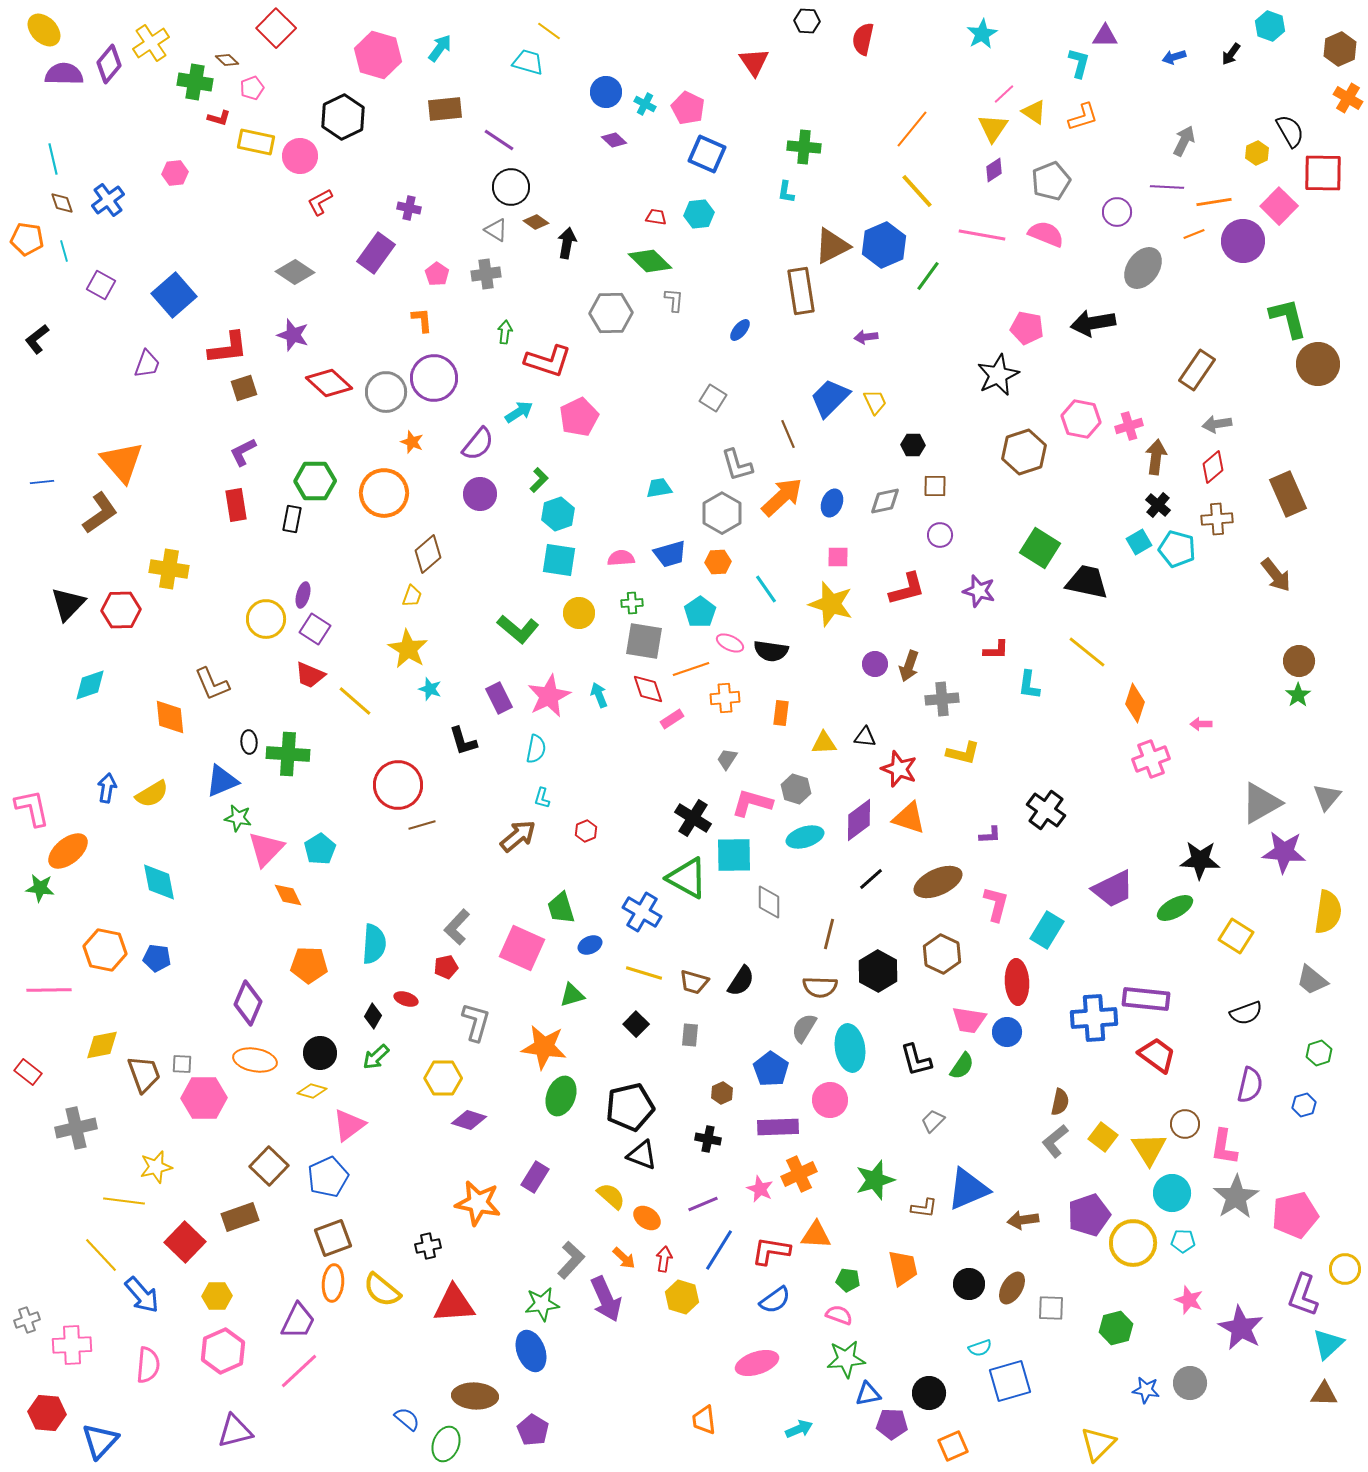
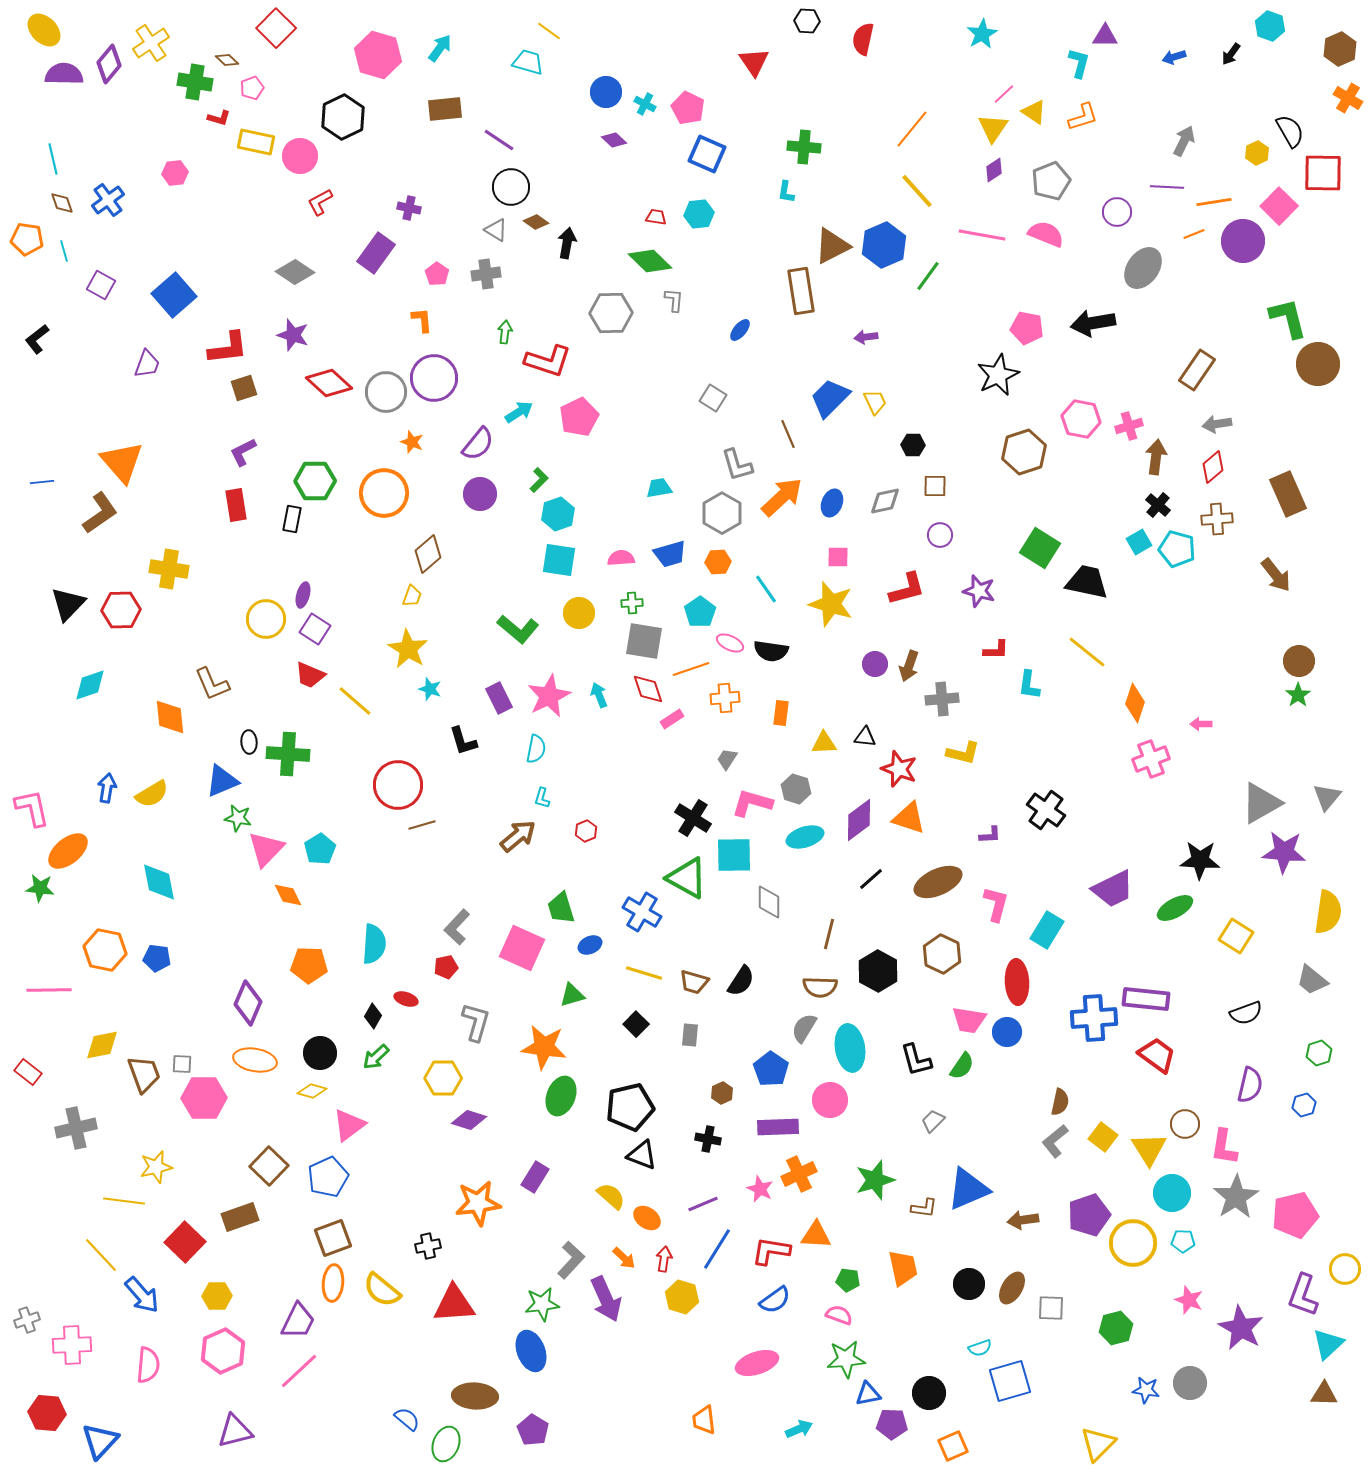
orange star at (478, 1203): rotated 18 degrees counterclockwise
blue line at (719, 1250): moved 2 px left, 1 px up
